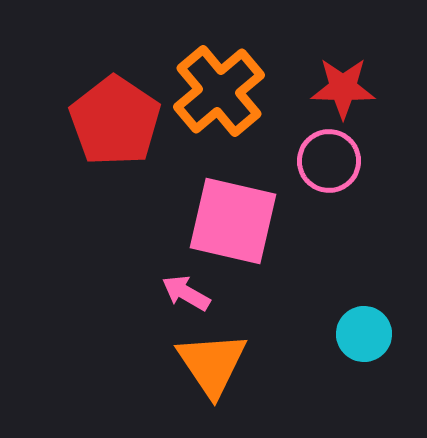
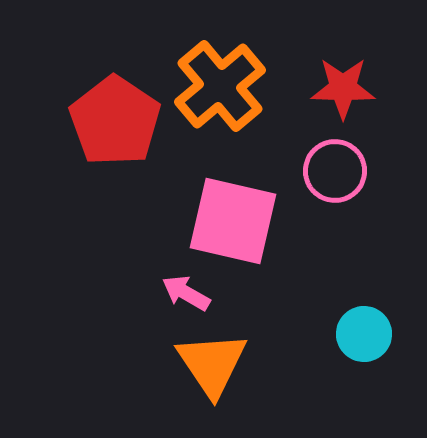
orange cross: moved 1 px right, 5 px up
pink circle: moved 6 px right, 10 px down
